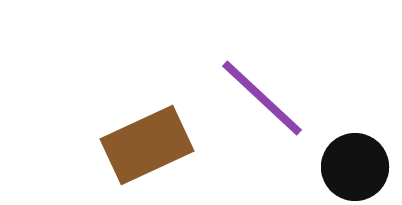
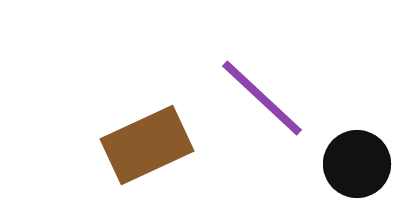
black circle: moved 2 px right, 3 px up
